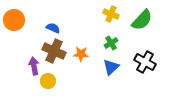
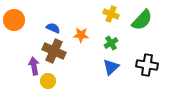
orange star: moved 19 px up
black cross: moved 2 px right, 3 px down; rotated 20 degrees counterclockwise
